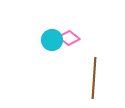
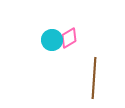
pink diamond: rotated 70 degrees counterclockwise
